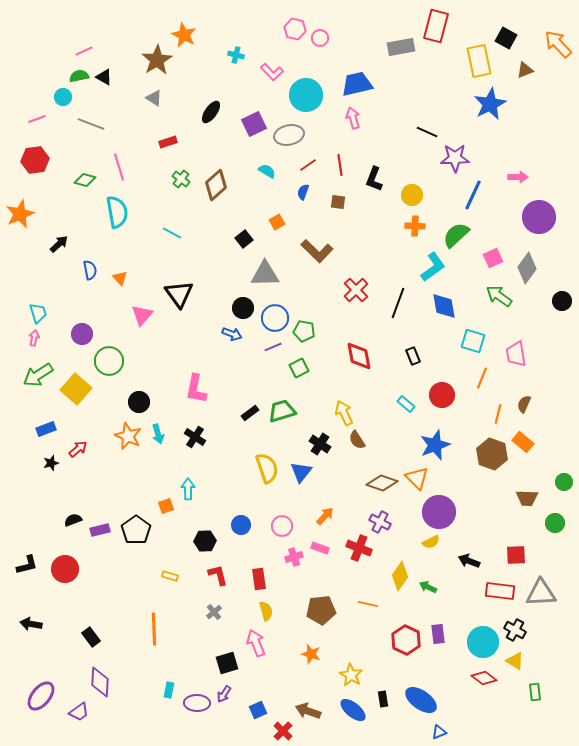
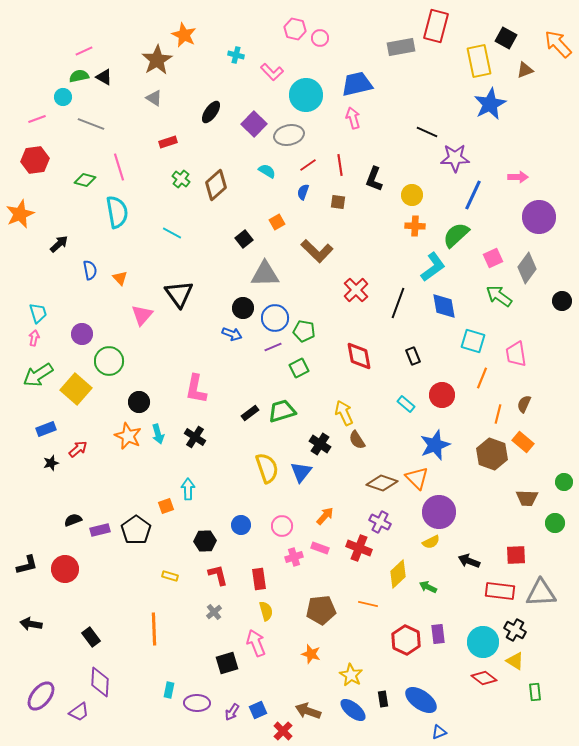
purple square at (254, 124): rotated 20 degrees counterclockwise
yellow diamond at (400, 576): moved 2 px left, 2 px up; rotated 12 degrees clockwise
purple arrow at (224, 694): moved 8 px right, 18 px down
